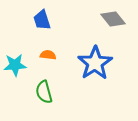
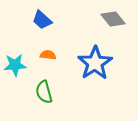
blue trapezoid: rotated 30 degrees counterclockwise
